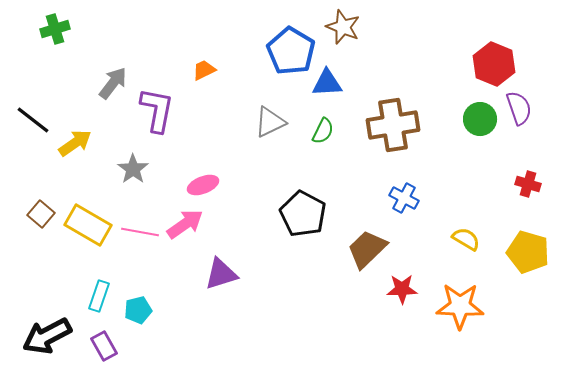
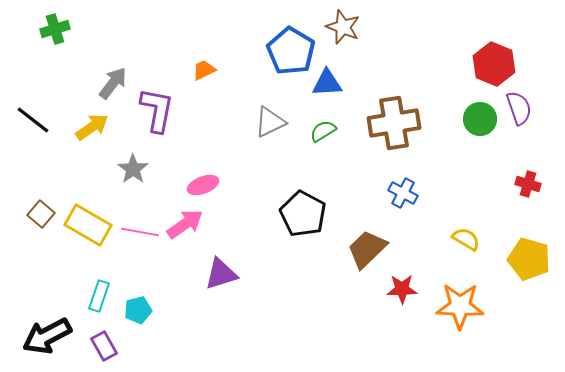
brown cross: moved 1 px right, 2 px up
green semicircle: rotated 148 degrees counterclockwise
yellow arrow: moved 17 px right, 16 px up
blue cross: moved 1 px left, 5 px up
yellow pentagon: moved 1 px right, 7 px down
